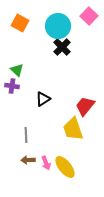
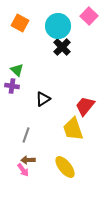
gray line: rotated 21 degrees clockwise
pink arrow: moved 23 px left, 7 px down; rotated 16 degrees counterclockwise
